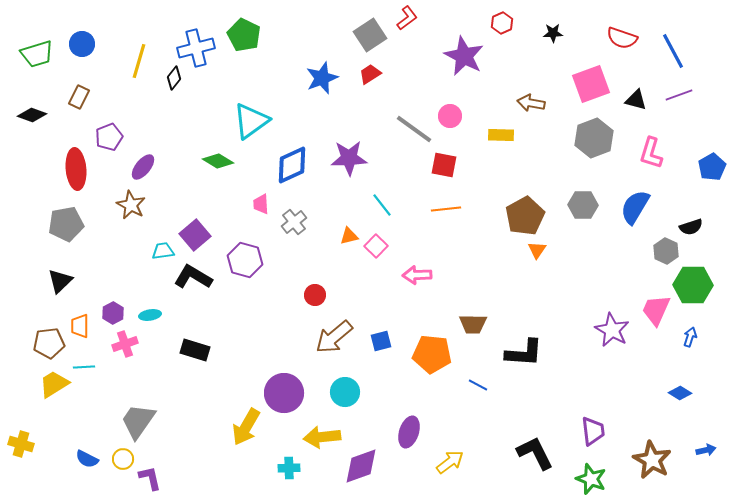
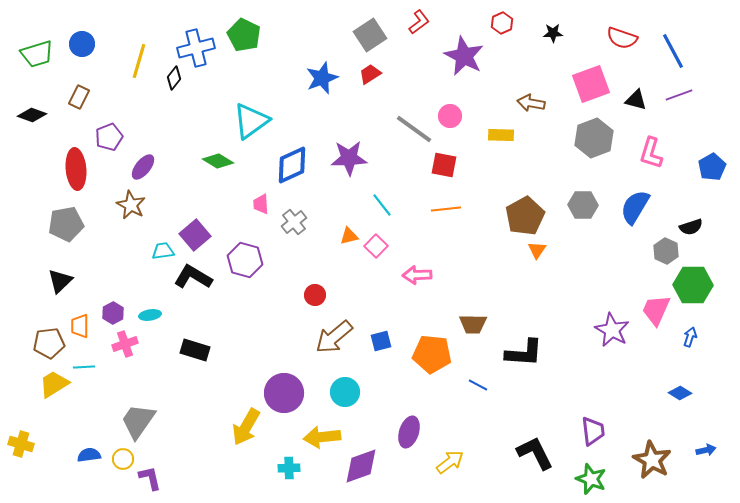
red L-shape at (407, 18): moved 12 px right, 4 px down
blue semicircle at (87, 459): moved 2 px right, 4 px up; rotated 145 degrees clockwise
